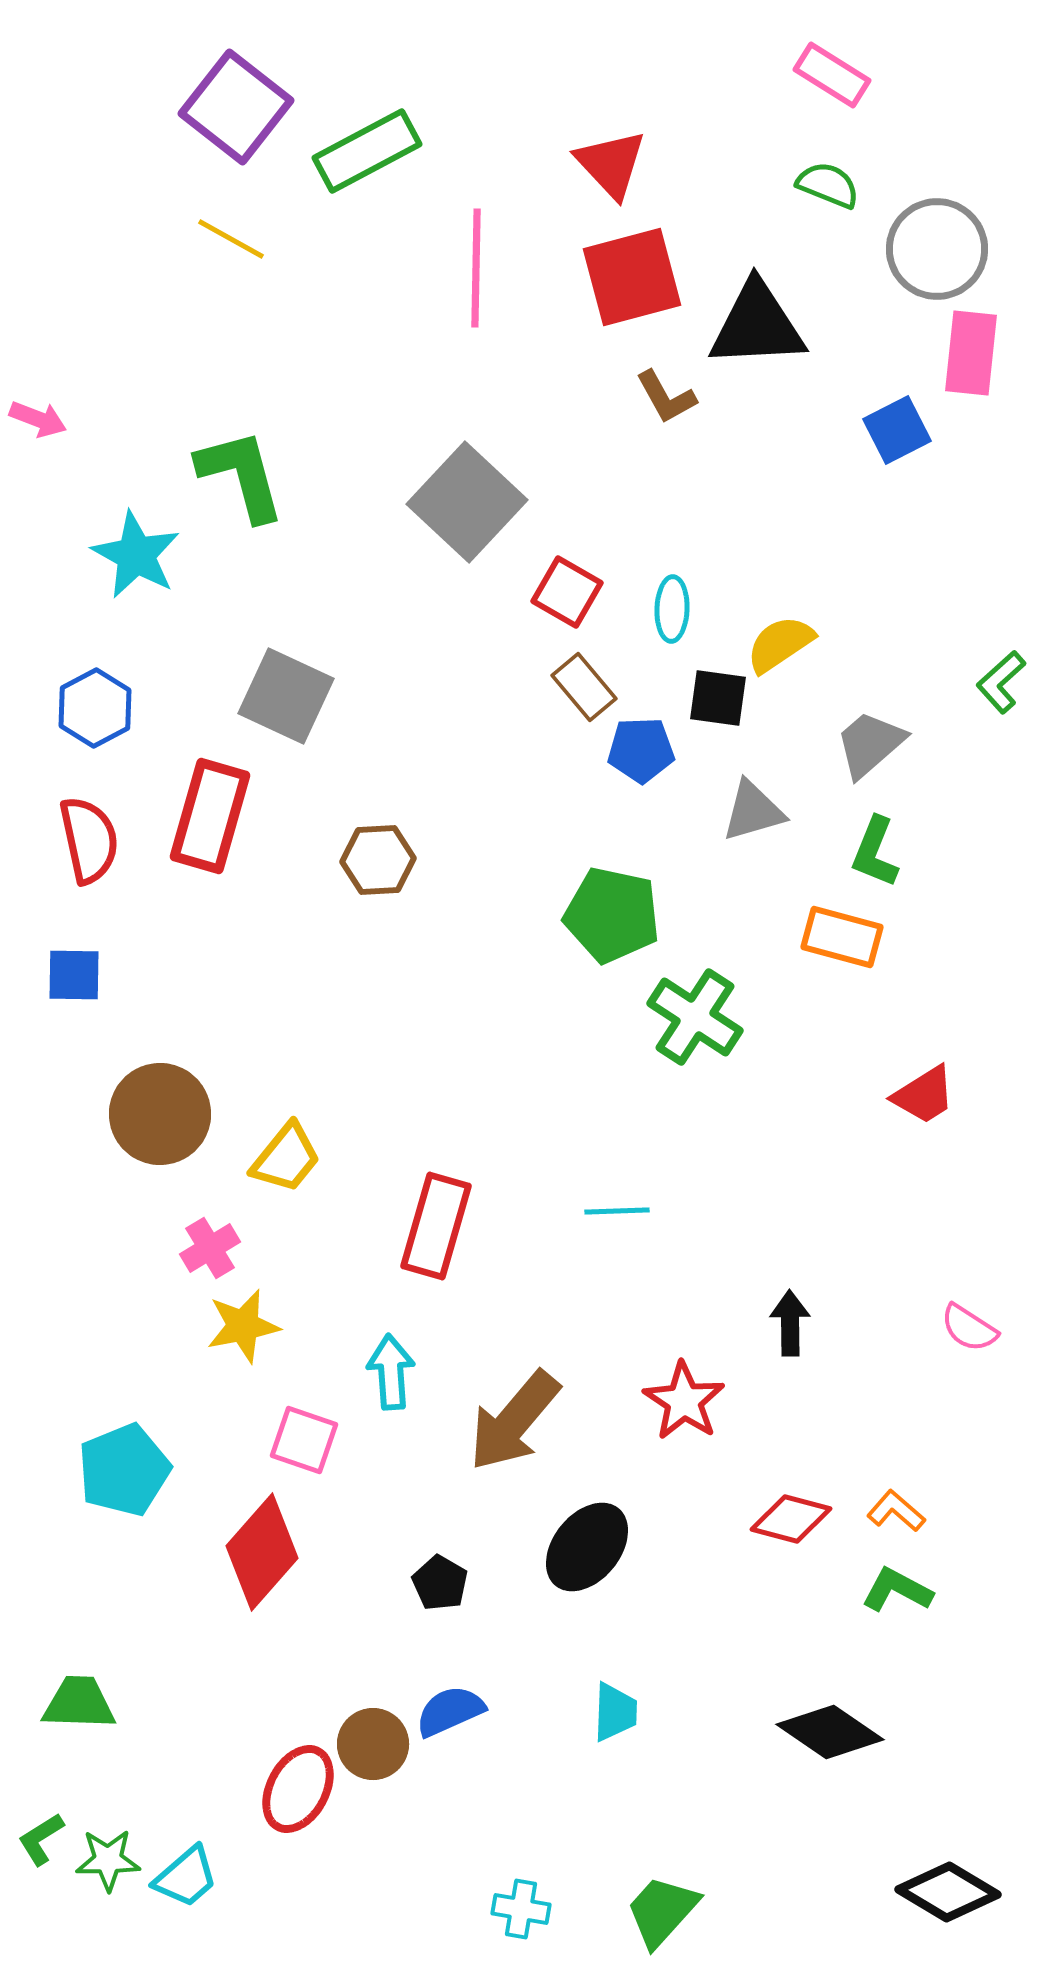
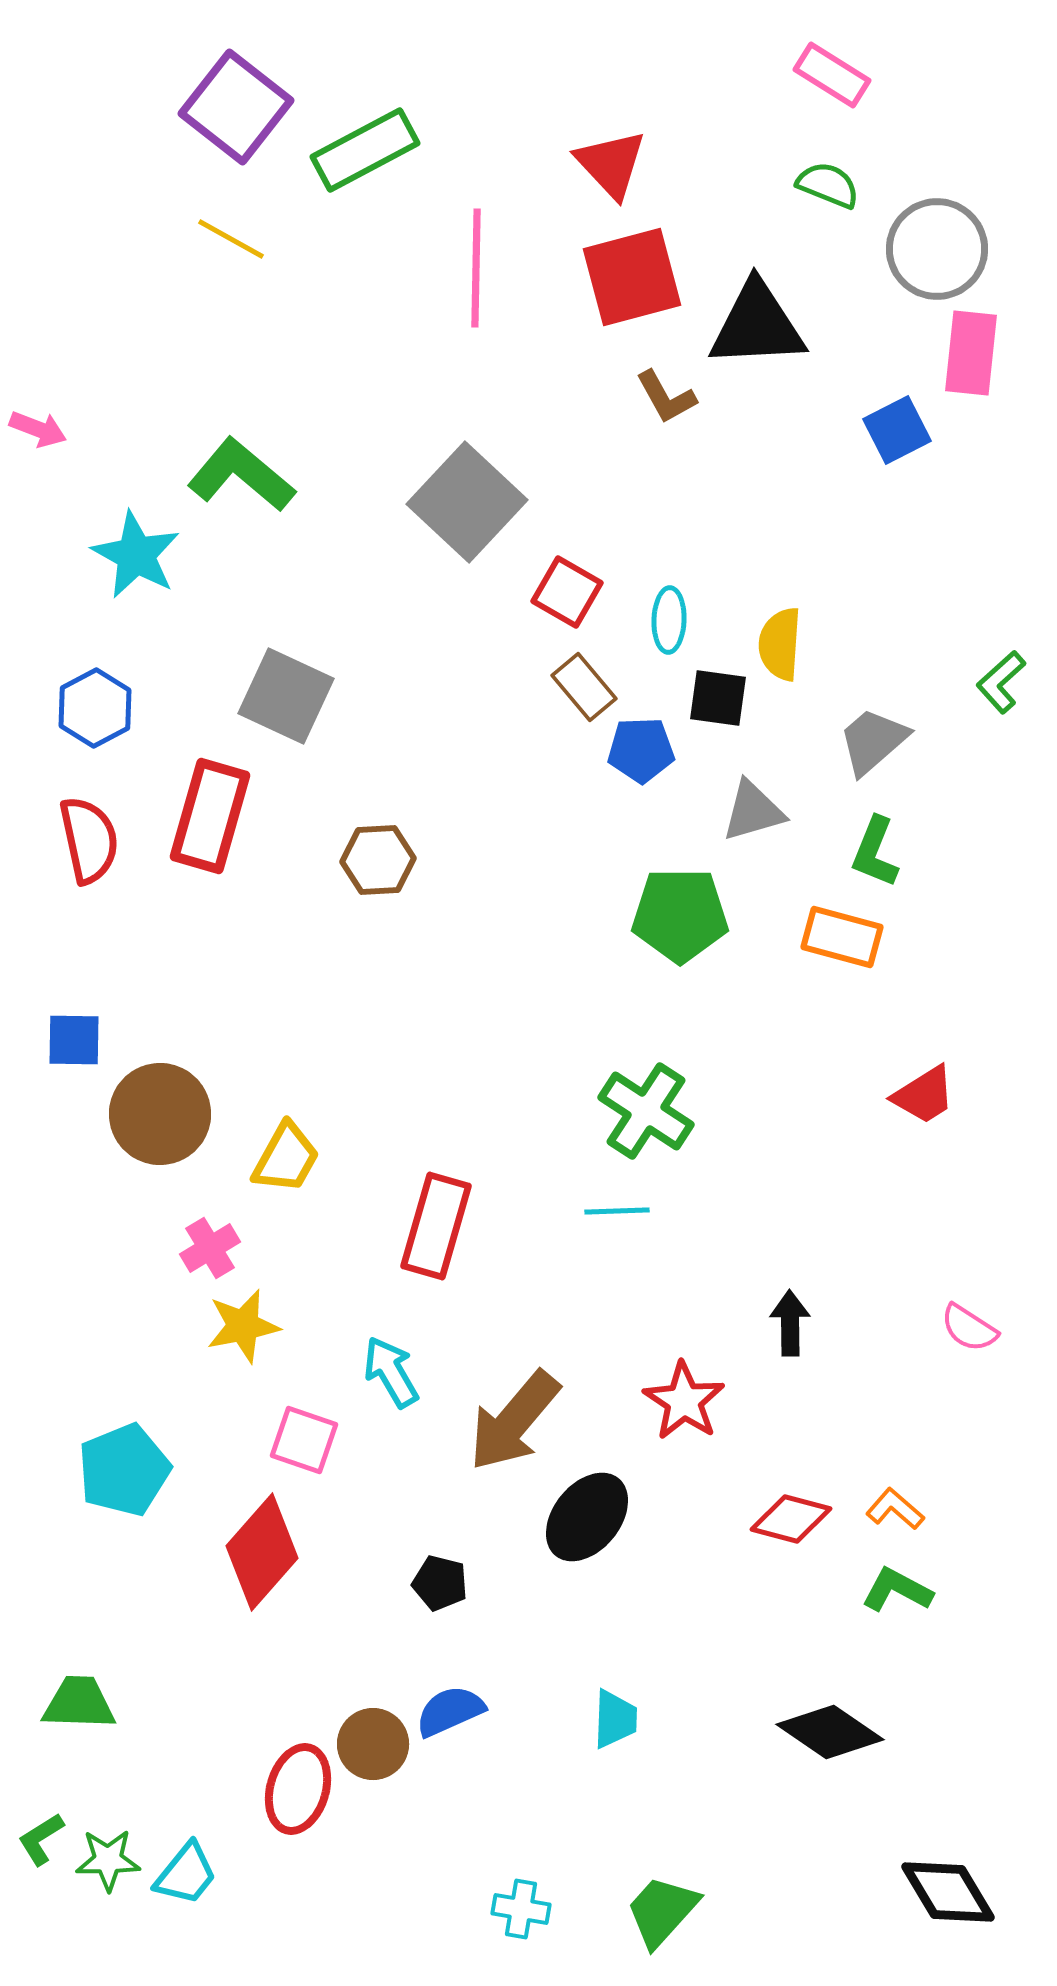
green rectangle at (367, 151): moved 2 px left, 1 px up
pink arrow at (38, 419): moved 10 px down
green L-shape at (241, 475): rotated 35 degrees counterclockwise
cyan ellipse at (672, 609): moved 3 px left, 11 px down
yellow semicircle at (780, 644): rotated 52 degrees counterclockwise
gray trapezoid at (870, 744): moved 3 px right, 3 px up
green pentagon at (612, 915): moved 68 px right; rotated 12 degrees counterclockwise
blue square at (74, 975): moved 65 px down
green cross at (695, 1017): moved 49 px left, 94 px down
yellow trapezoid at (286, 1158): rotated 10 degrees counterclockwise
cyan arrow at (391, 1372): rotated 26 degrees counterclockwise
orange L-shape at (896, 1511): moved 1 px left, 2 px up
black ellipse at (587, 1547): moved 30 px up
black pentagon at (440, 1583): rotated 16 degrees counterclockwise
cyan trapezoid at (615, 1712): moved 7 px down
red ellipse at (298, 1789): rotated 12 degrees counterclockwise
cyan trapezoid at (186, 1877): moved 3 px up; rotated 10 degrees counterclockwise
black diamond at (948, 1892): rotated 28 degrees clockwise
